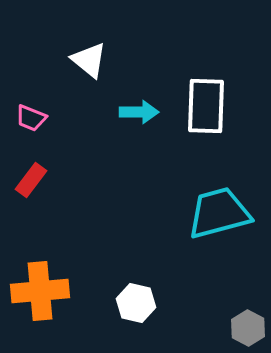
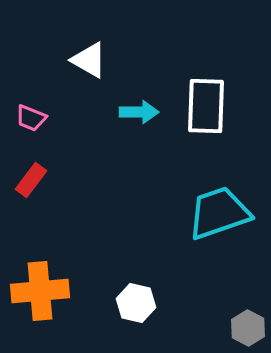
white triangle: rotated 9 degrees counterclockwise
cyan trapezoid: rotated 4 degrees counterclockwise
